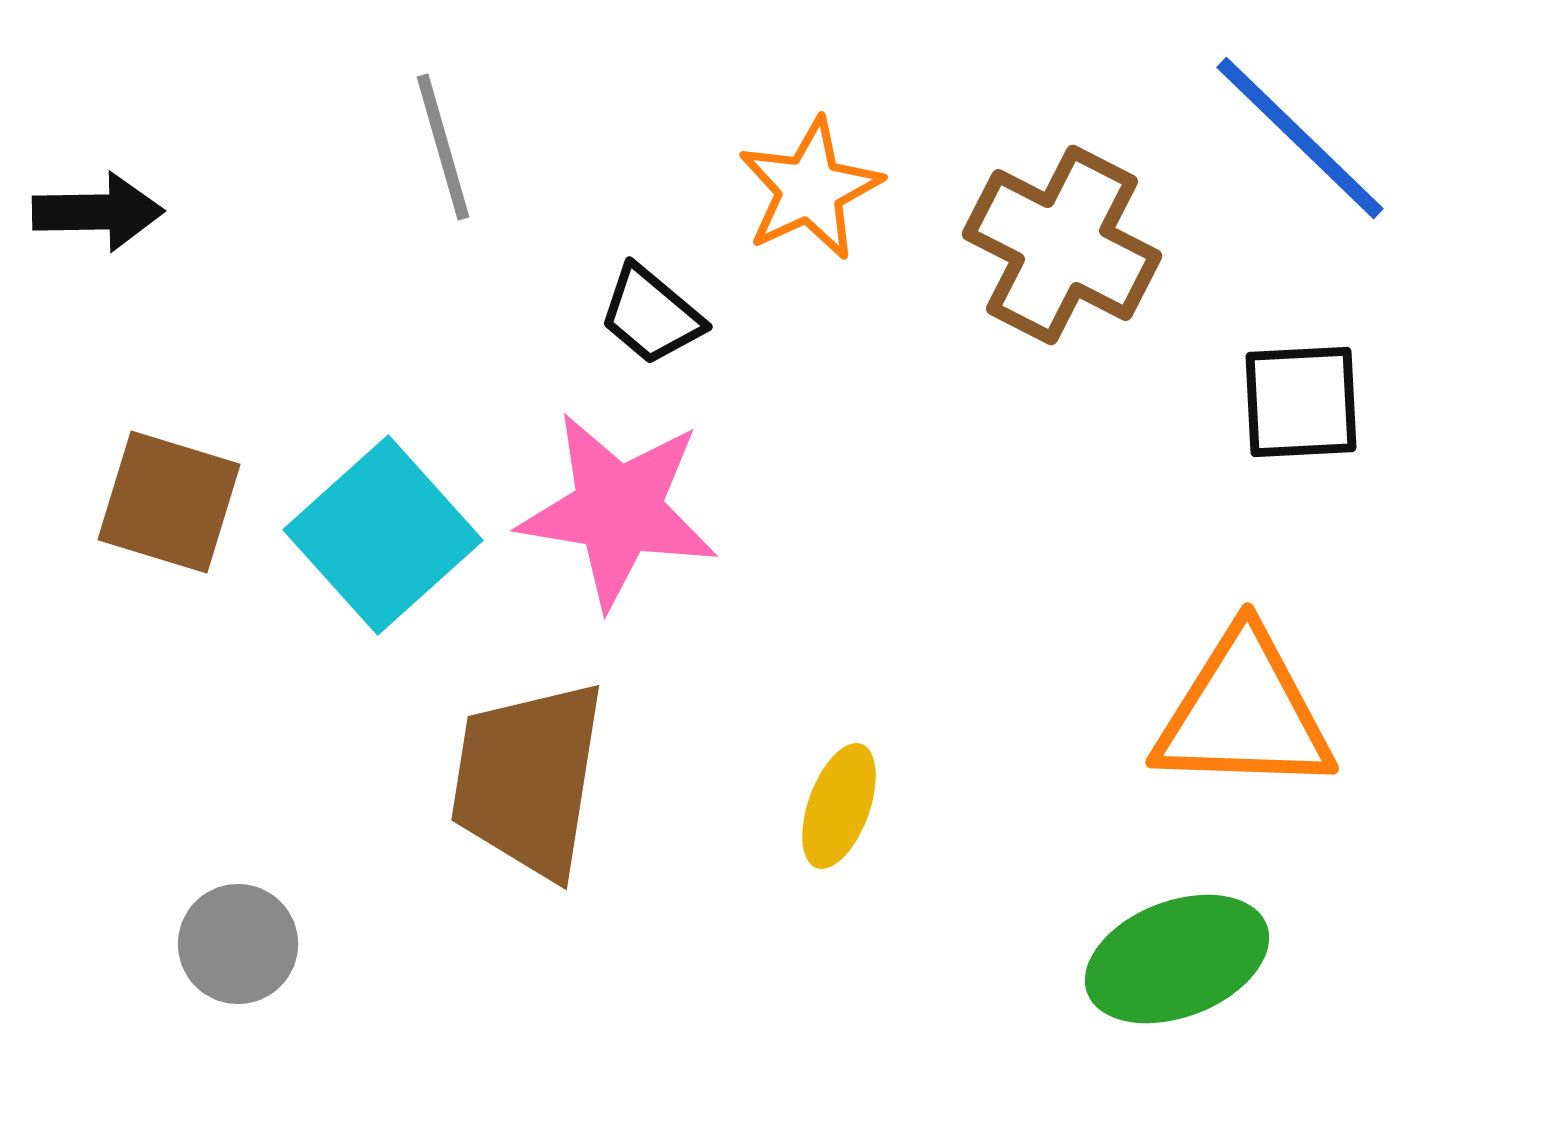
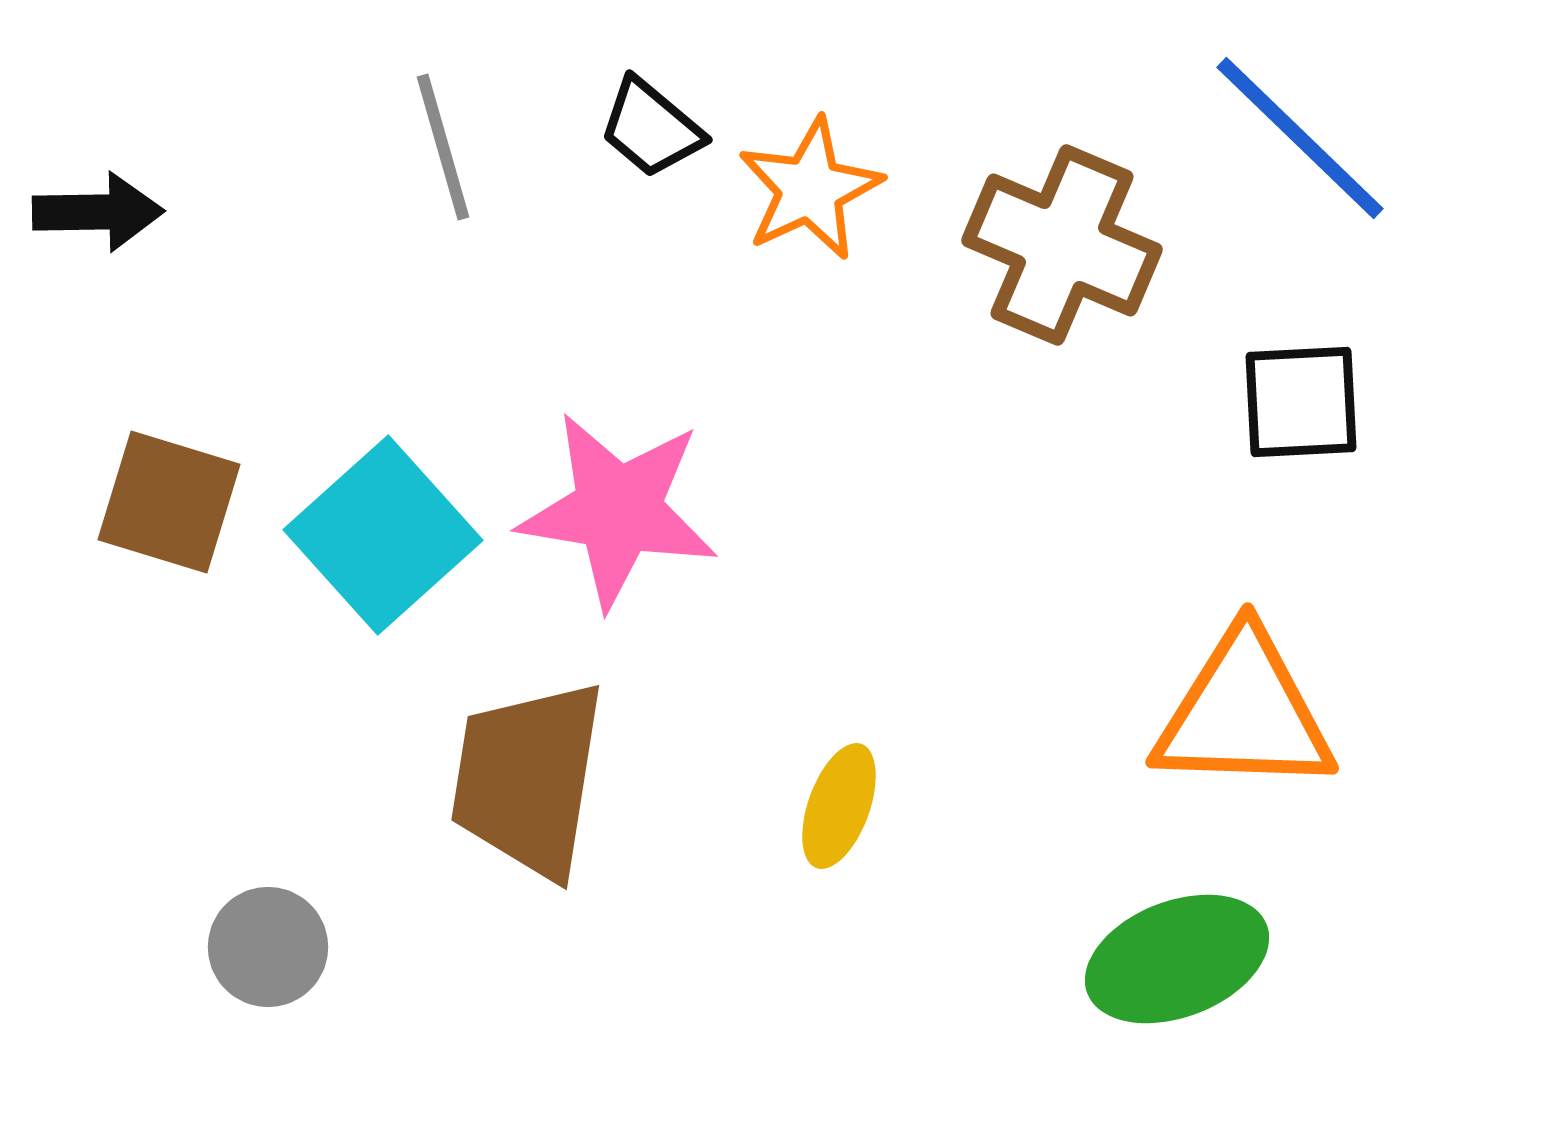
brown cross: rotated 4 degrees counterclockwise
black trapezoid: moved 187 px up
gray circle: moved 30 px right, 3 px down
